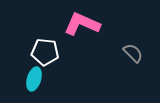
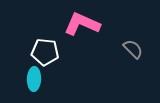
gray semicircle: moved 4 px up
cyan ellipse: rotated 15 degrees counterclockwise
